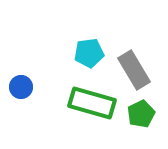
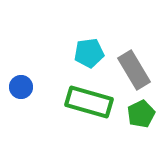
green rectangle: moved 3 px left, 1 px up
